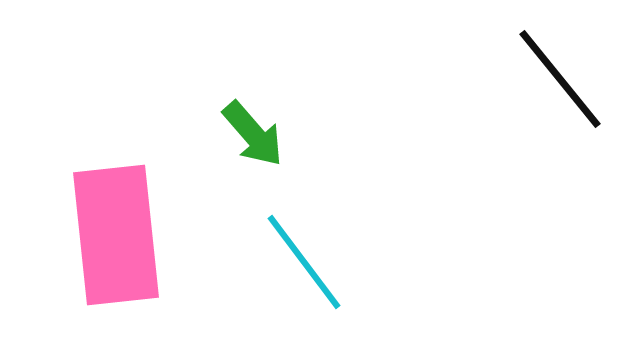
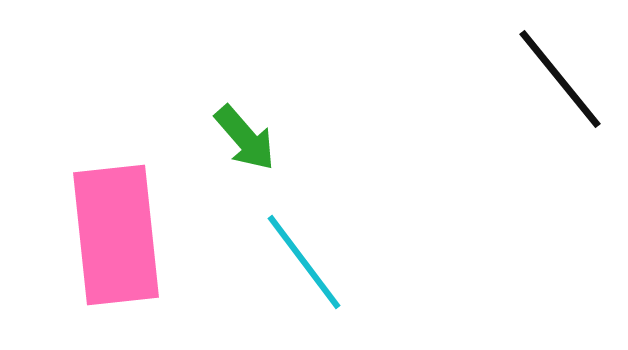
green arrow: moved 8 px left, 4 px down
